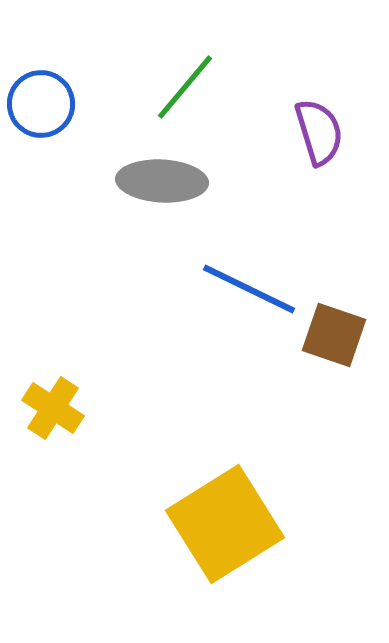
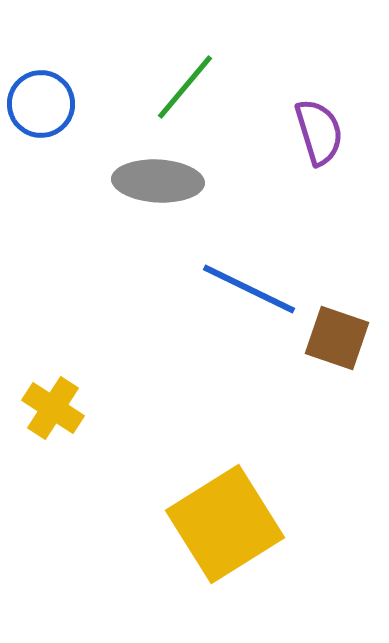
gray ellipse: moved 4 px left
brown square: moved 3 px right, 3 px down
